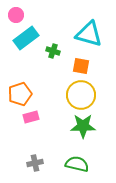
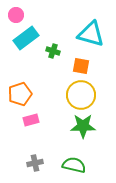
cyan triangle: moved 2 px right
pink rectangle: moved 3 px down
green semicircle: moved 3 px left, 1 px down
